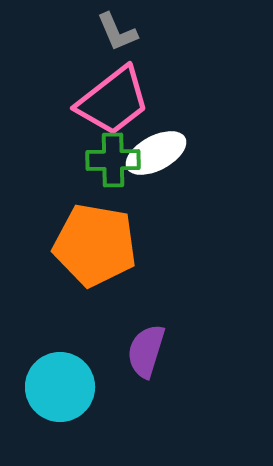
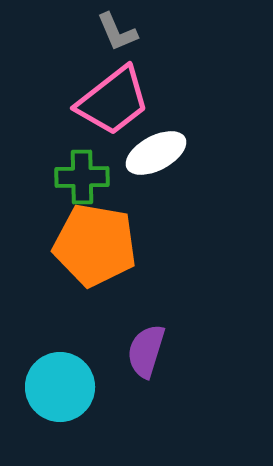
green cross: moved 31 px left, 17 px down
